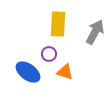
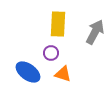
purple circle: moved 2 px right, 1 px up
orange triangle: moved 2 px left, 2 px down
